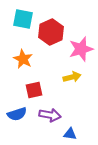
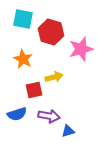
red hexagon: rotated 20 degrees counterclockwise
yellow arrow: moved 18 px left
purple arrow: moved 1 px left, 1 px down
blue triangle: moved 2 px left, 3 px up; rotated 24 degrees counterclockwise
